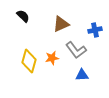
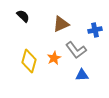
orange star: moved 2 px right; rotated 16 degrees counterclockwise
